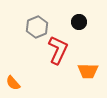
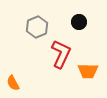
red L-shape: moved 3 px right, 4 px down
orange semicircle: rotated 14 degrees clockwise
